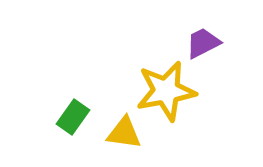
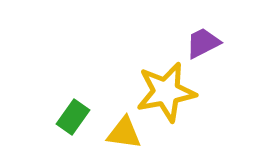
yellow star: moved 1 px down
